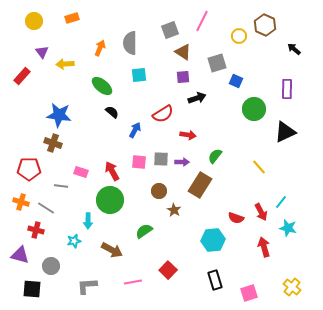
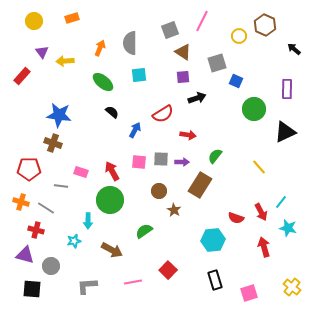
yellow arrow at (65, 64): moved 3 px up
green ellipse at (102, 86): moved 1 px right, 4 px up
purple triangle at (20, 255): moved 5 px right
